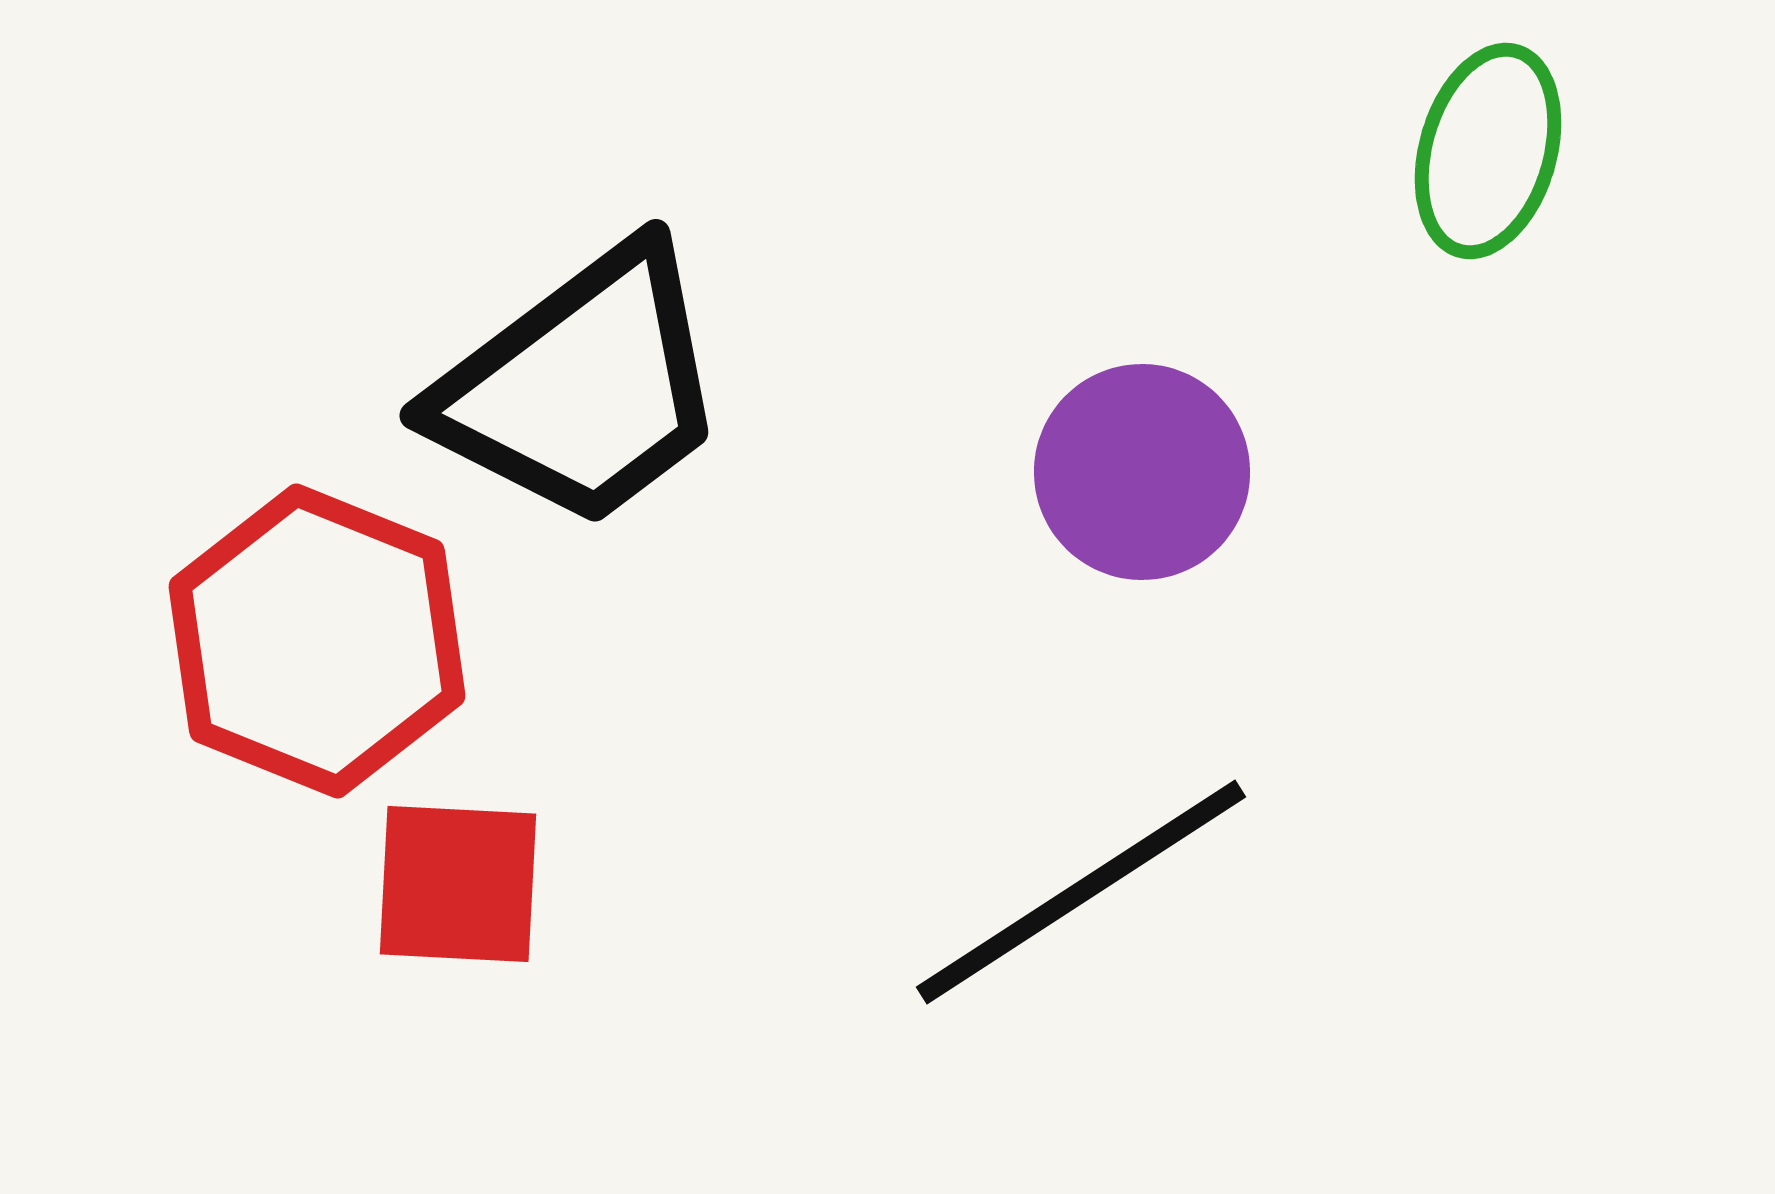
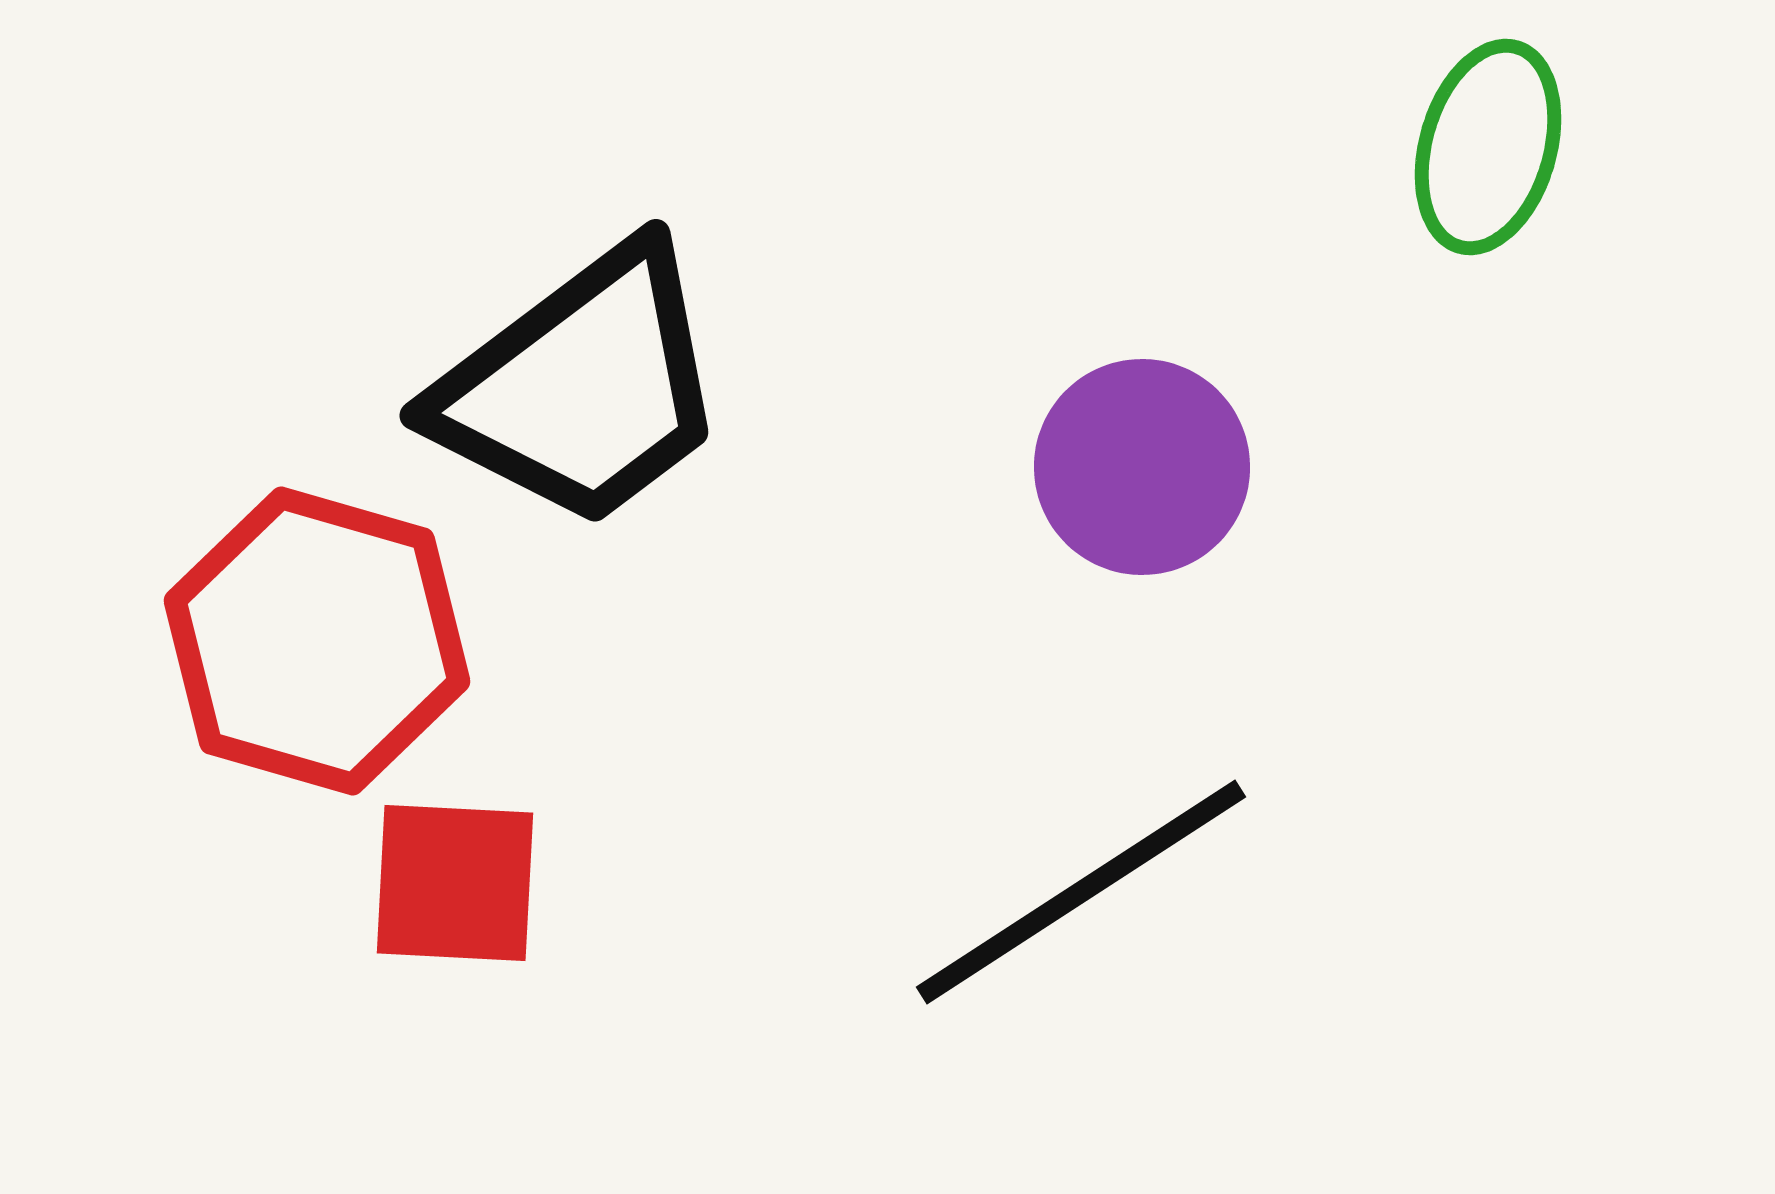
green ellipse: moved 4 px up
purple circle: moved 5 px up
red hexagon: rotated 6 degrees counterclockwise
red square: moved 3 px left, 1 px up
